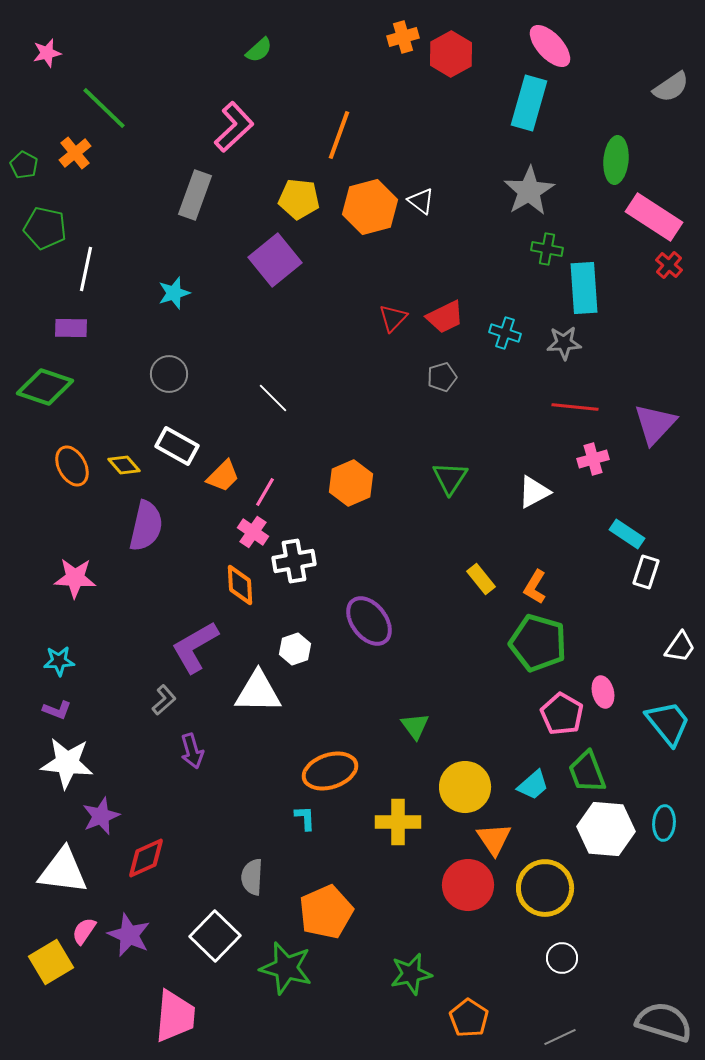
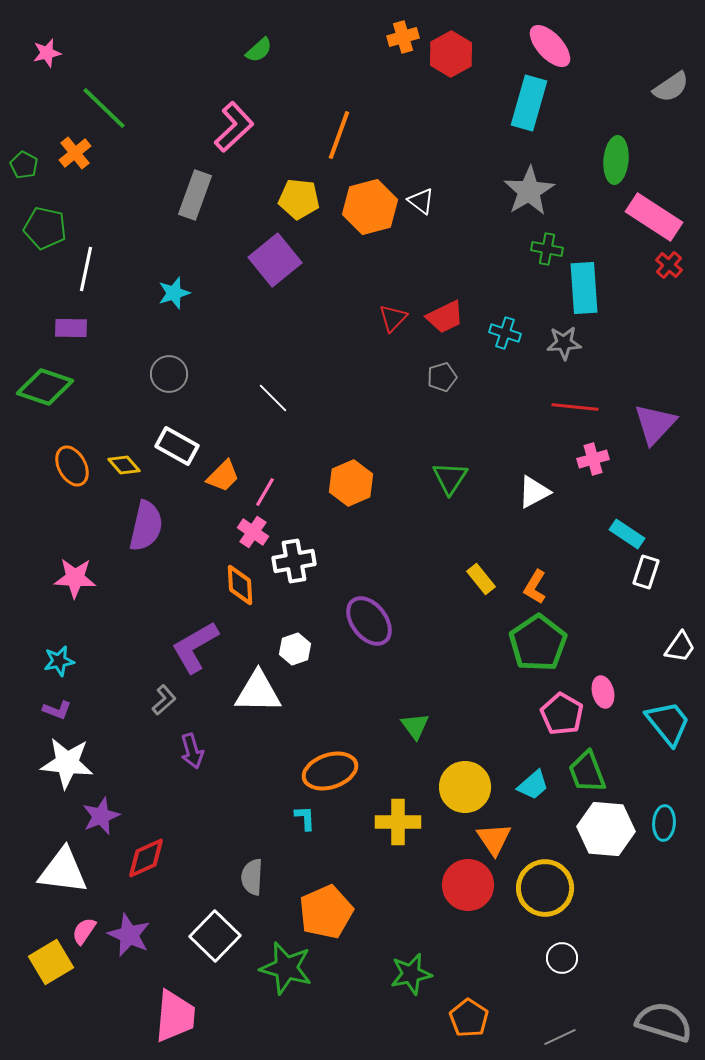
green pentagon at (538, 643): rotated 22 degrees clockwise
cyan star at (59, 661): rotated 8 degrees counterclockwise
